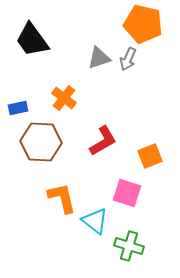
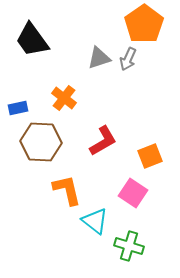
orange pentagon: moved 1 px right; rotated 24 degrees clockwise
pink square: moved 6 px right; rotated 16 degrees clockwise
orange L-shape: moved 5 px right, 8 px up
